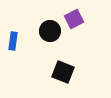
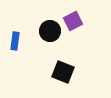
purple square: moved 1 px left, 2 px down
blue rectangle: moved 2 px right
